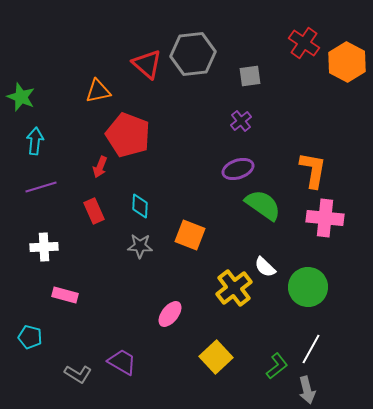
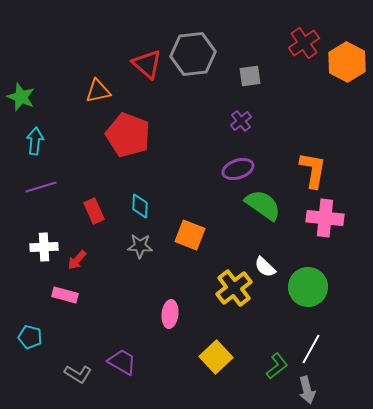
red cross: rotated 20 degrees clockwise
red arrow: moved 23 px left, 93 px down; rotated 20 degrees clockwise
pink ellipse: rotated 32 degrees counterclockwise
